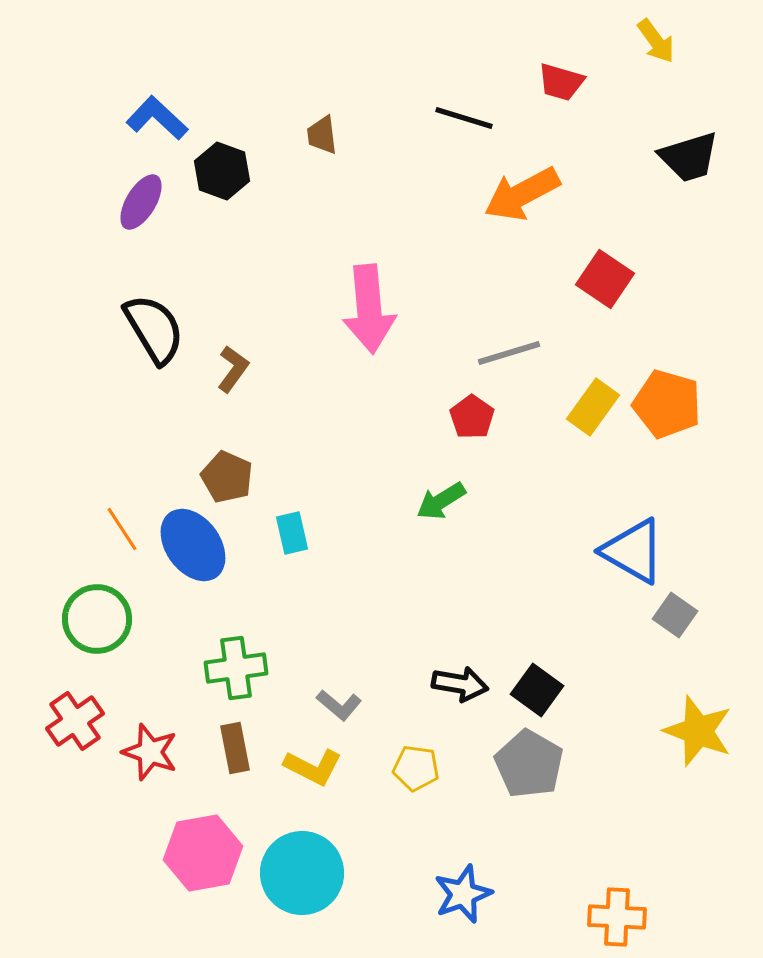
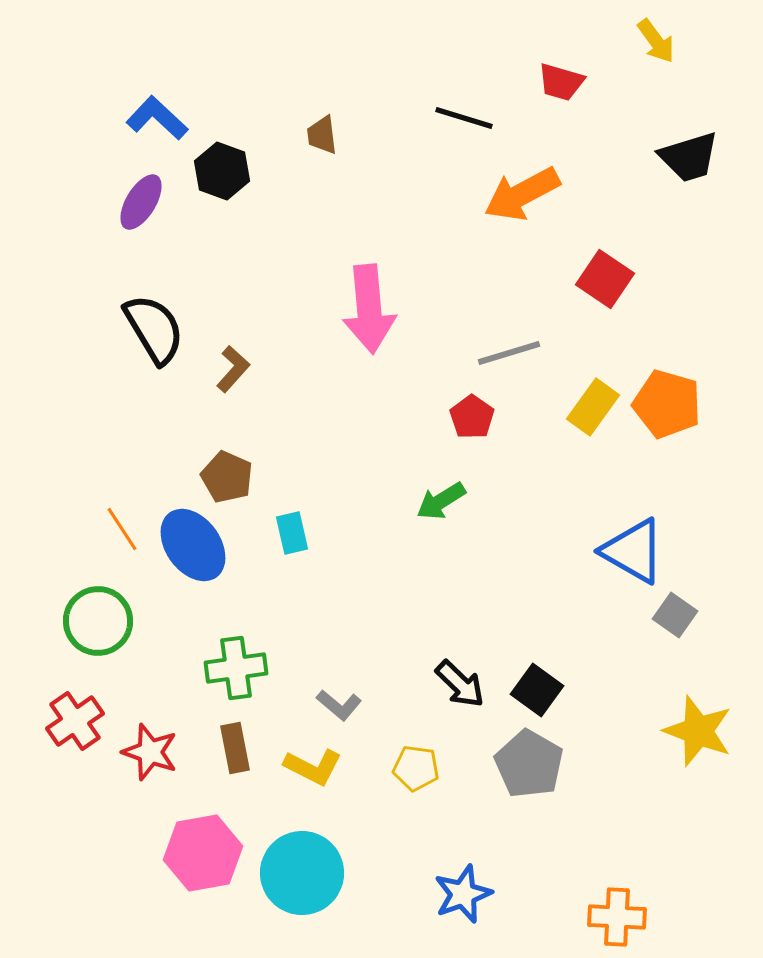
brown L-shape: rotated 6 degrees clockwise
green circle: moved 1 px right, 2 px down
black arrow: rotated 34 degrees clockwise
